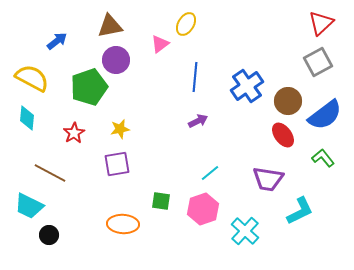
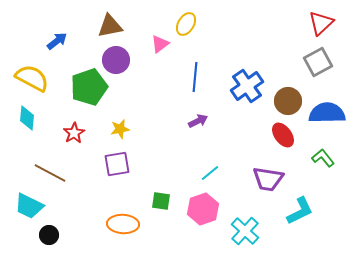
blue semicircle: moved 2 px right, 2 px up; rotated 144 degrees counterclockwise
